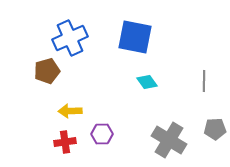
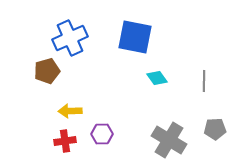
cyan diamond: moved 10 px right, 4 px up
red cross: moved 1 px up
